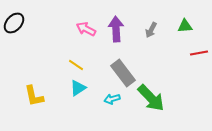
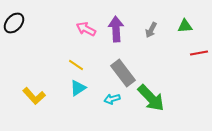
yellow L-shape: rotated 30 degrees counterclockwise
